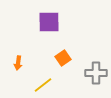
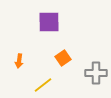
orange arrow: moved 1 px right, 2 px up
